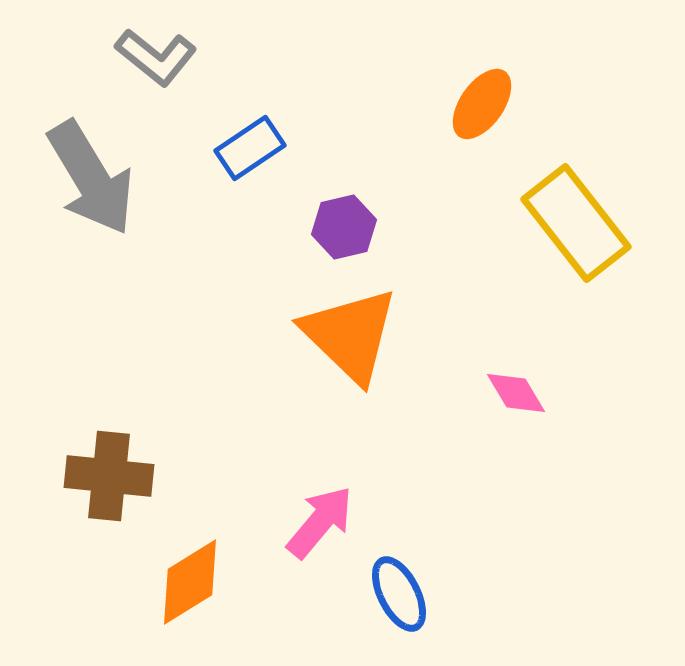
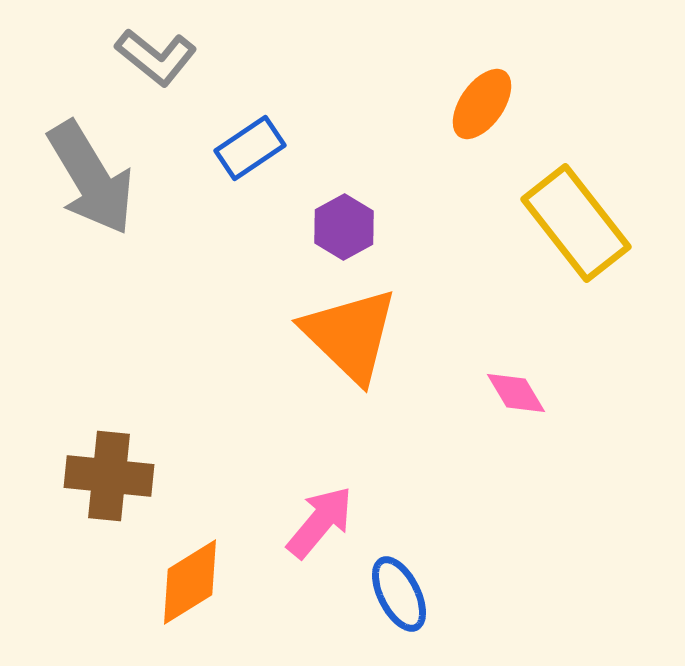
purple hexagon: rotated 16 degrees counterclockwise
